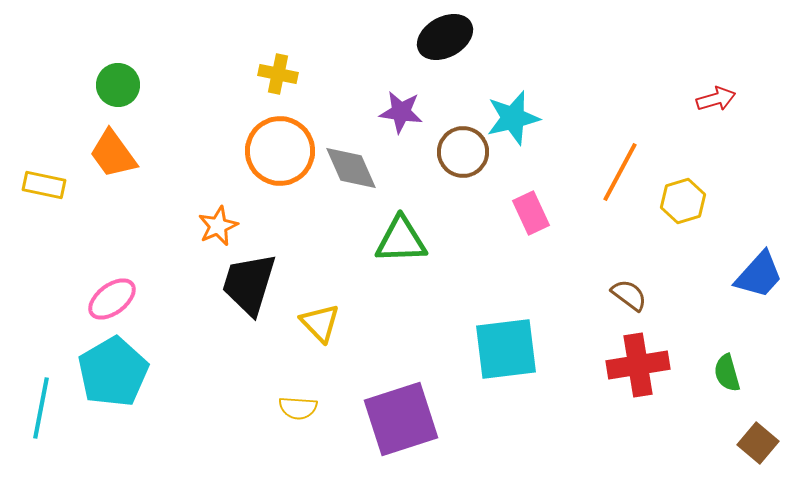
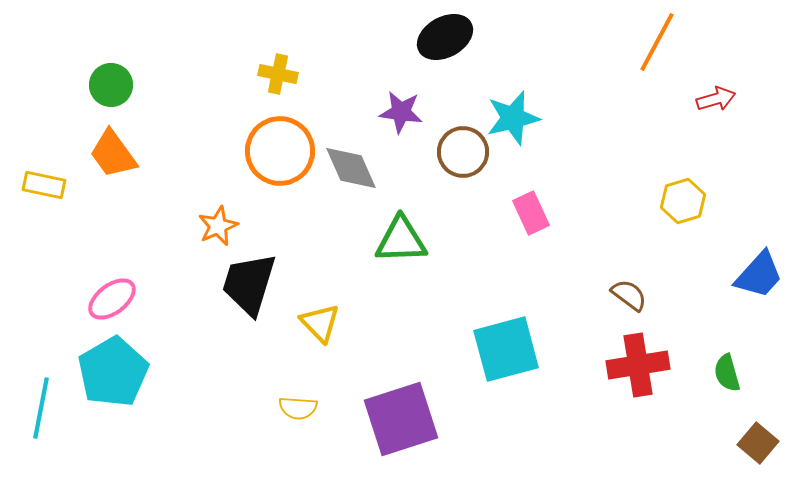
green circle: moved 7 px left
orange line: moved 37 px right, 130 px up
cyan square: rotated 8 degrees counterclockwise
